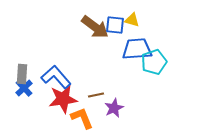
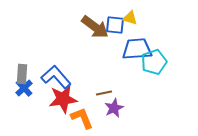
yellow triangle: moved 2 px left, 2 px up
brown line: moved 8 px right, 2 px up
